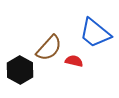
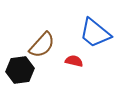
brown semicircle: moved 7 px left, 3 px up
black hexagon: rotated 24 degrees clockwise
